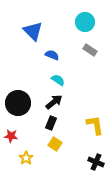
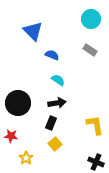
cyan circle: moved 6 px right, 3 px up
black arrow: moved 3 px right, 1 px down; rotated 30 degrees clockwise
yellow square: rotated 16 degrees clockwise
